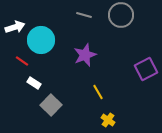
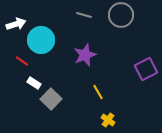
white arrow: moved 1 px right, 3 px up
gray square: moved 6 px up
